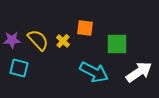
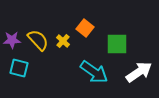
orange square: rotated 30 degrees clockwise
cyan arrow: rotated 8 degrees clockwise
